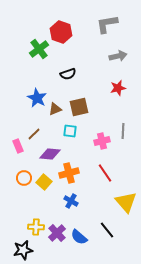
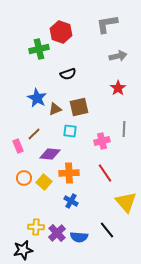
green cross: rotated 24 degrees clockwise
red star: rotated 21 degrees counterclockwise
gray line: moved 1 px right, 2 px up
orange cross: rotated 12 degrees clockwise
blue semicircle: rotated 36 degrees counterclockwise
